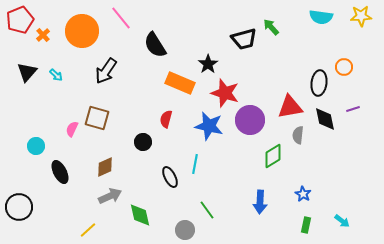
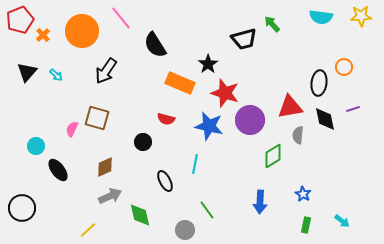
green arrow at (271, 27): moved 1 px right, 3 px up
red semicircle at (166, 119): rotated 90 degrees counterclockwise
black ellipse at (60, 172): moved 2 px left, 2 px up; rotated 10 degrees counterclockwise
black ellipse at (170, 177): moved 5 px left, 4 px down
black circle at (19, 207): moved 3 px right, 1 px down
